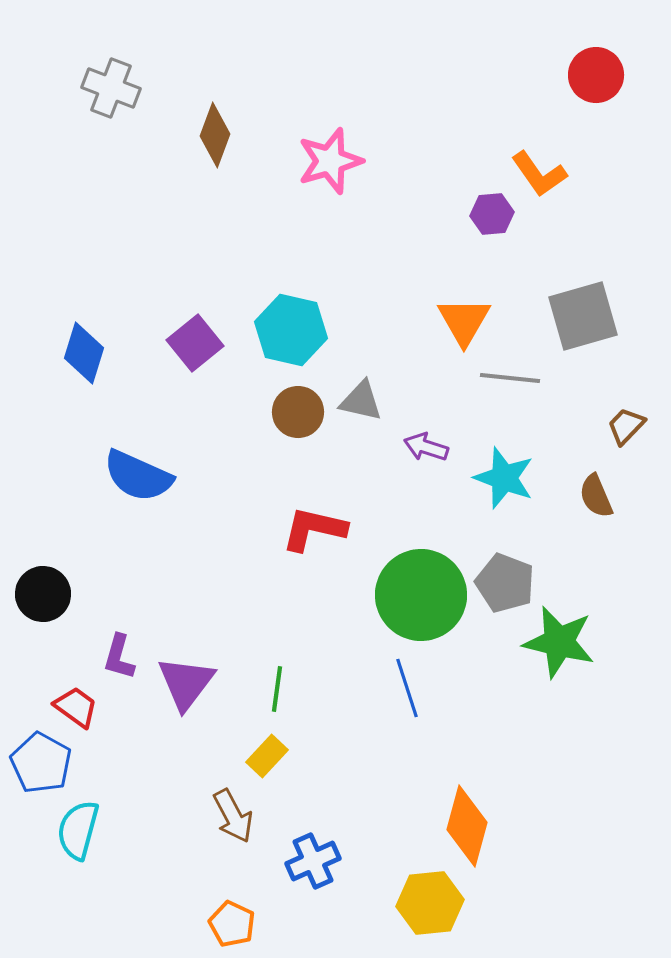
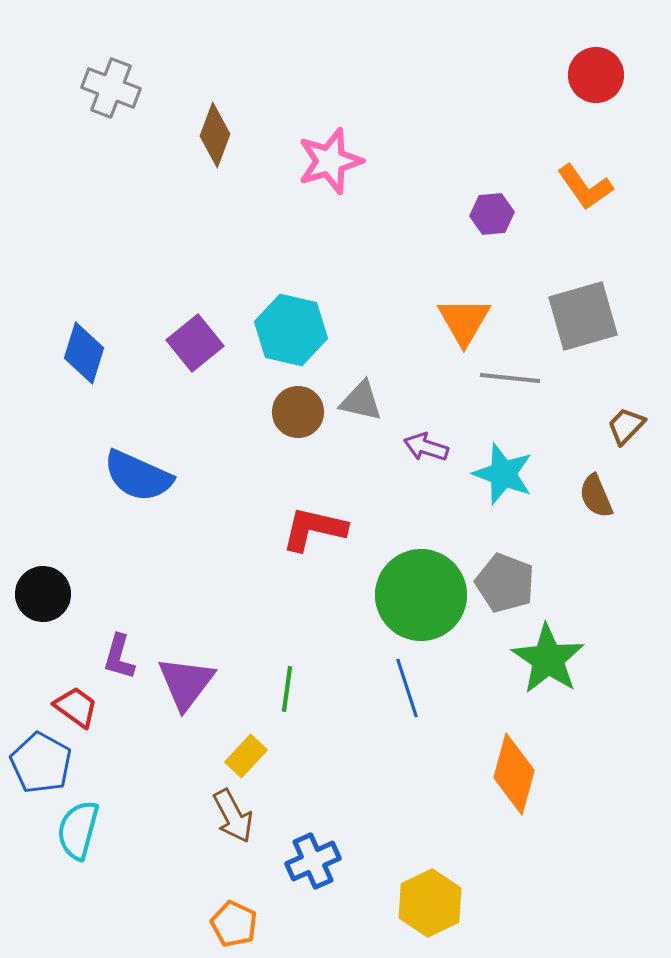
orange L-shape: moved 46 px right, 13 px down
cyan star: moved 1 px left, 4 px up
green star: moved 11 px left, 17 px down; rotated 20 degrees clockwise
green line: moved 10 px right
yellow rectangle: moved 21 px left
orange diamond: moved 47 px right, 52 px up
yellow hexagon: rotated 20 degrees counterclockwise
orange pentagon: moved 2 px right
